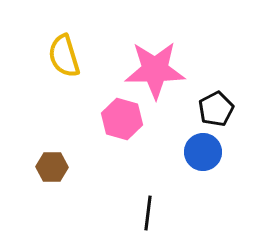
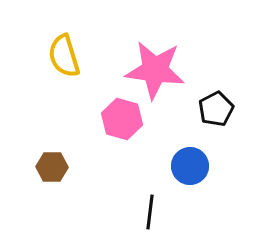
pink star: rotated 8 degrees clockwise
blue circle: moved 13 px left, 14 px down
black line: moved 2 px right, 1 px up
